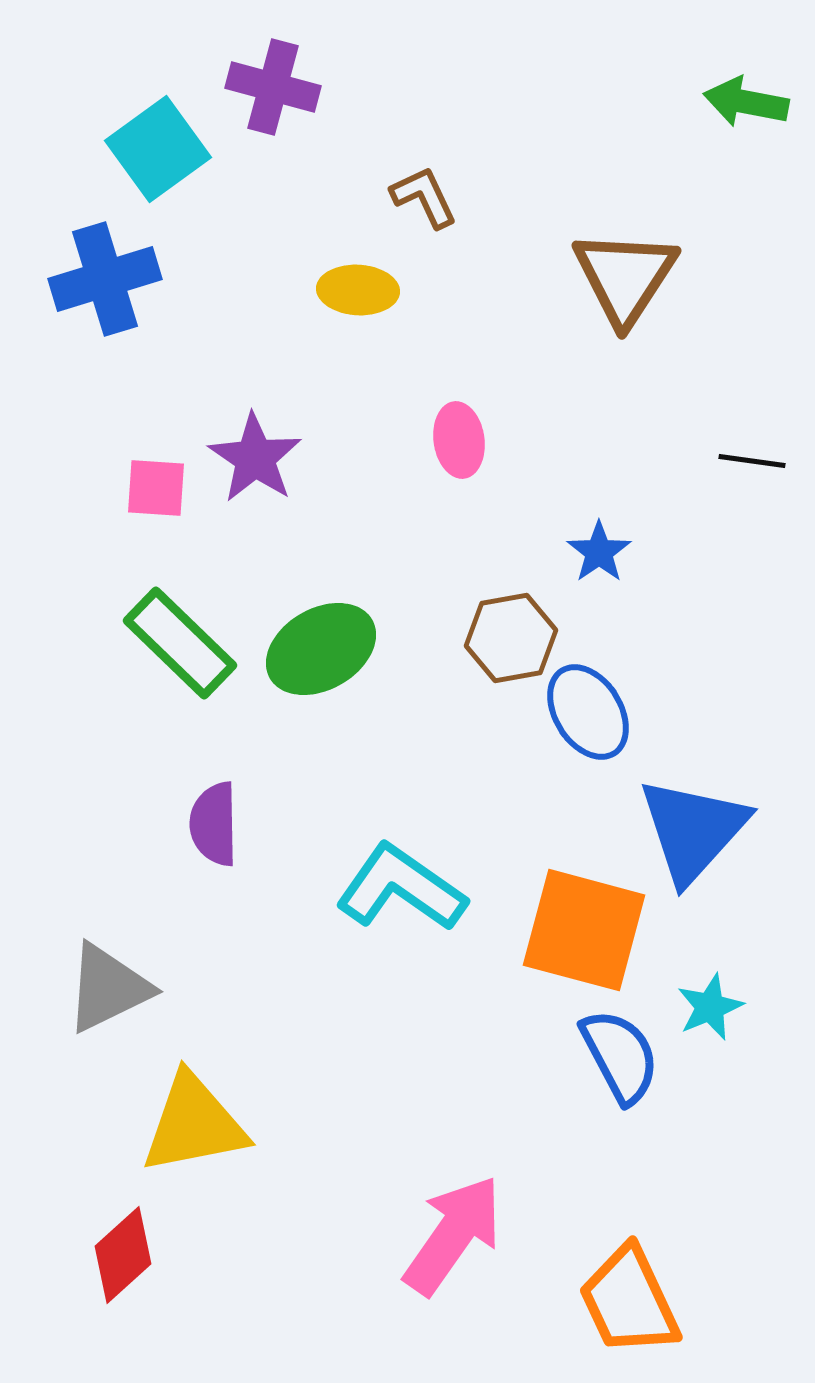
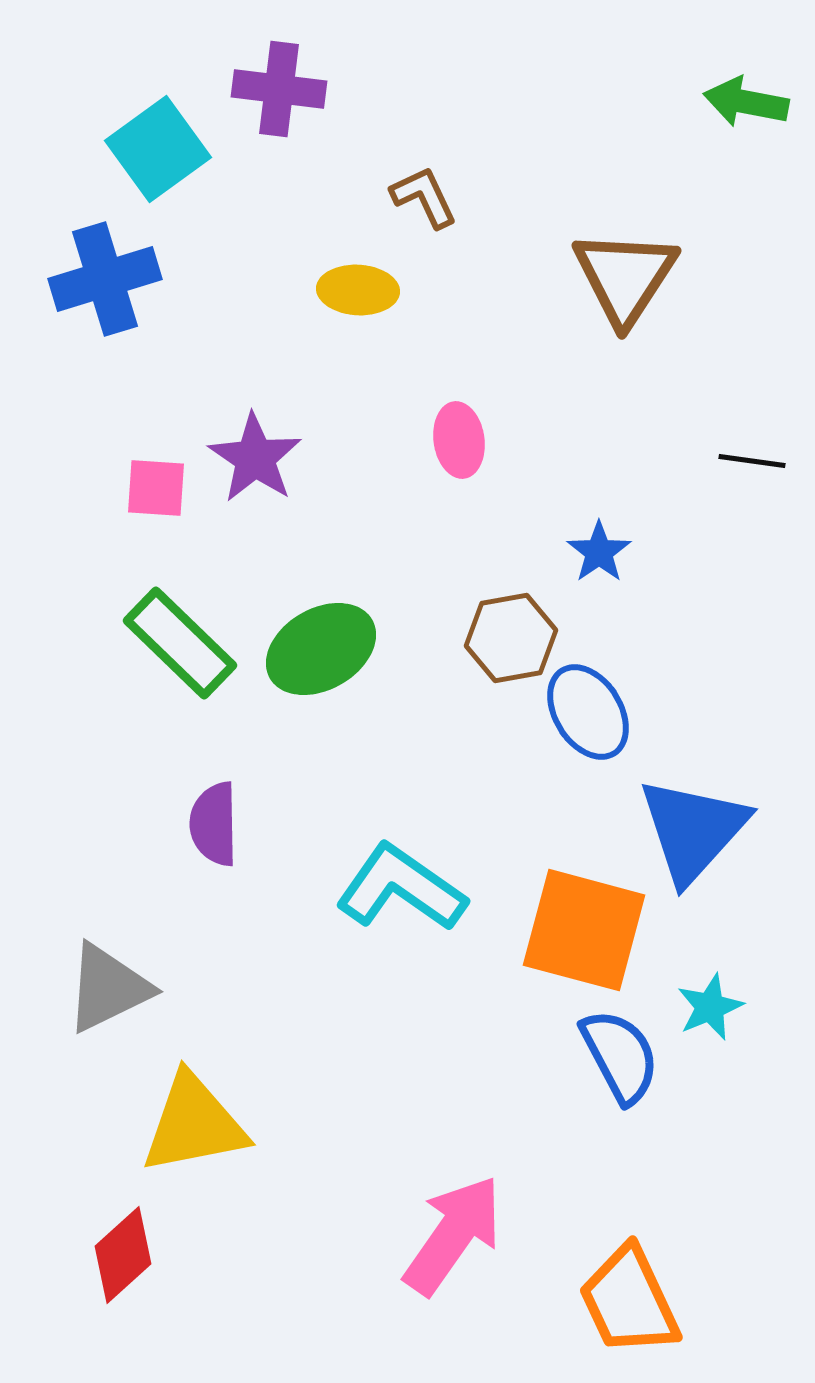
purple cross: moved 6 px right, 2 px down; rotated 8 degrees counterclockwise
